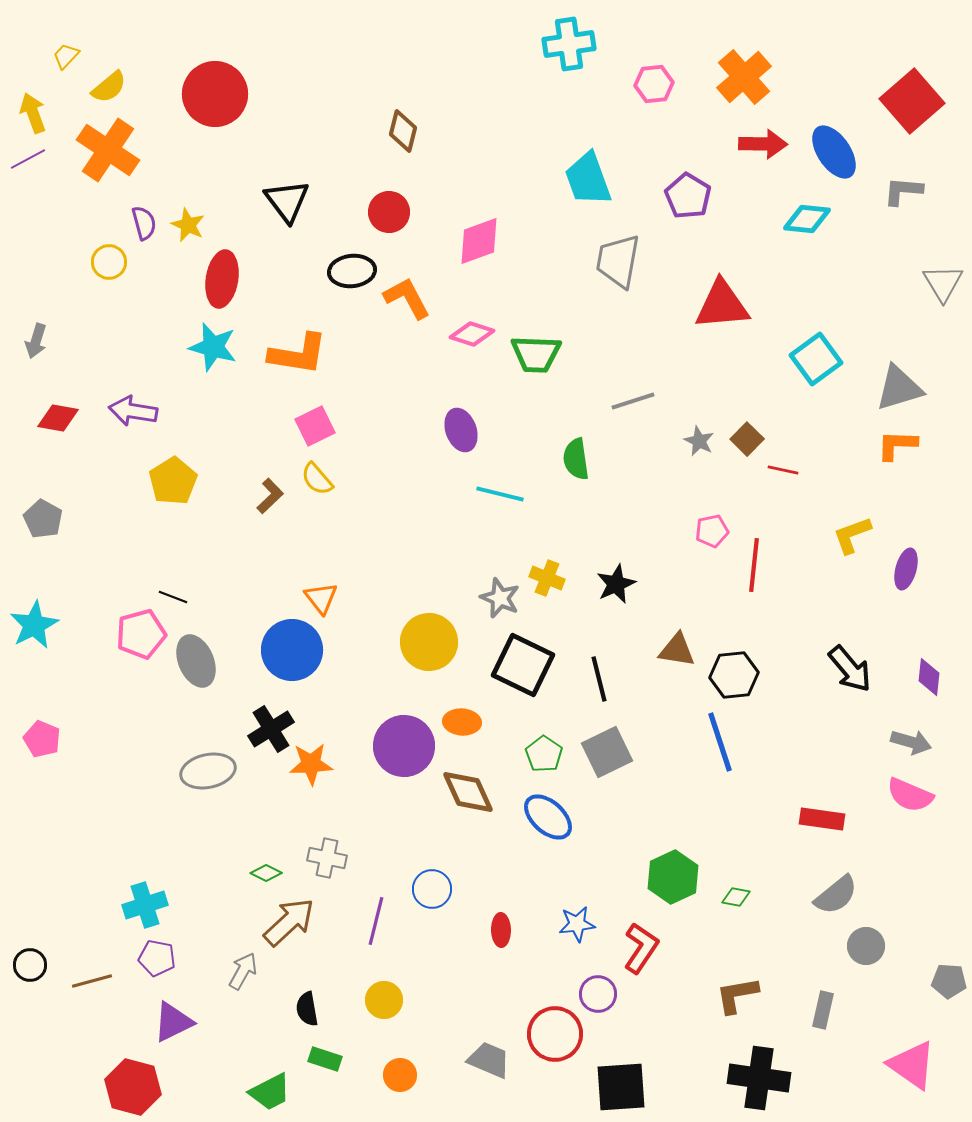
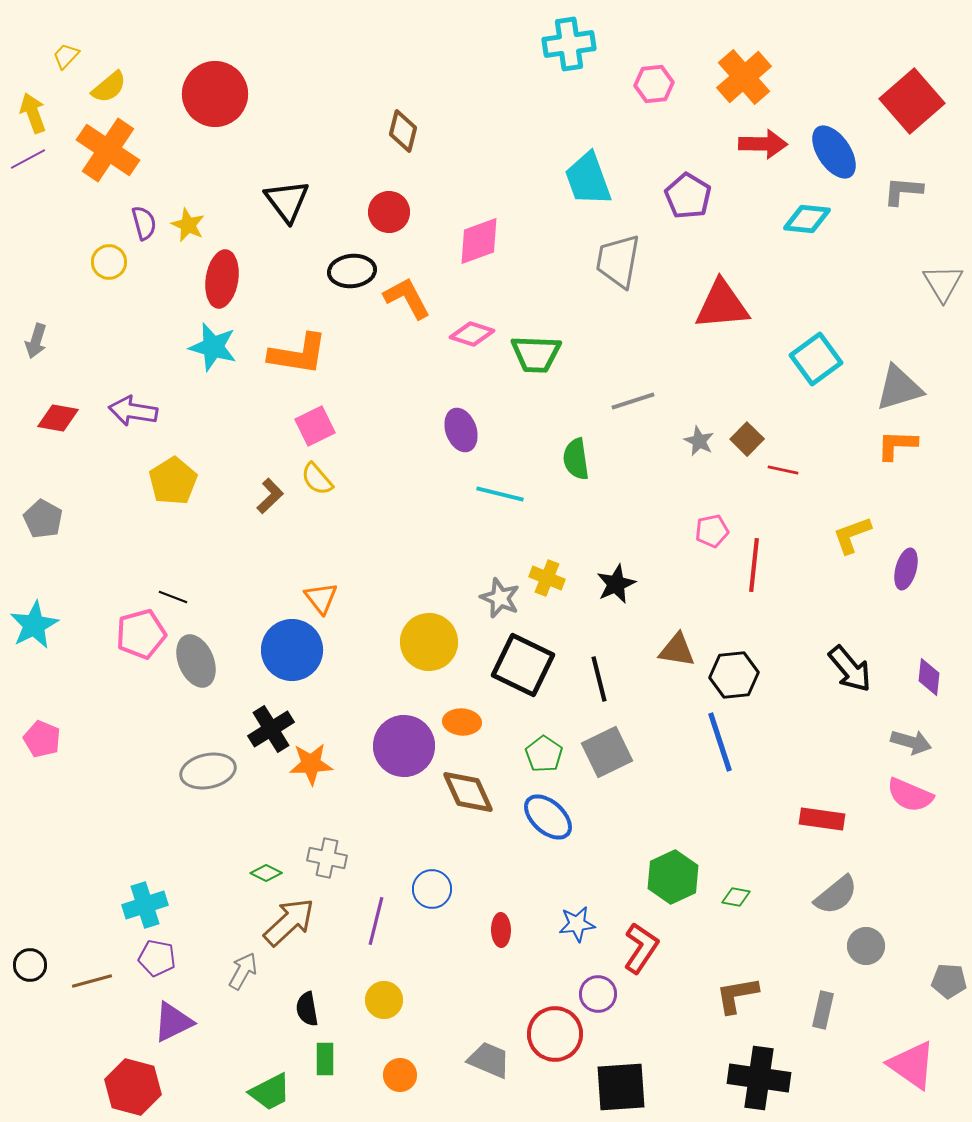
green rectangle at (325, 1059): rotated 72 degrees clockwise
